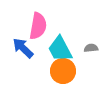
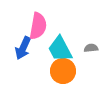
blue arrow: rotated 110 degrees counterclockwise
